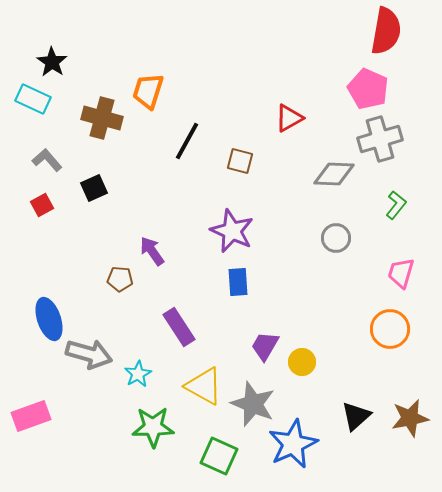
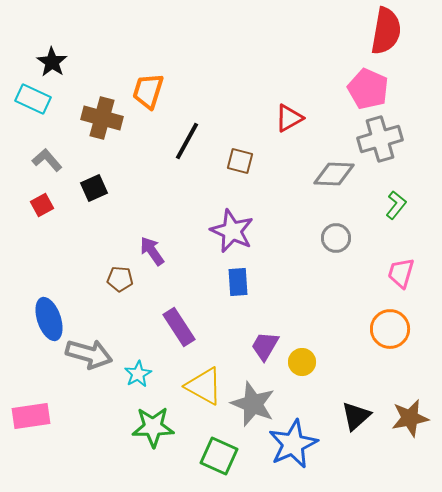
pink rectangle: rotated 12 degrees clockwise
